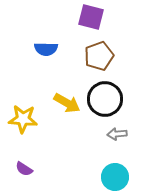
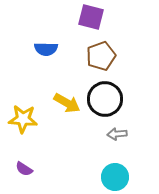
brown pentagon: moved 2 px right
